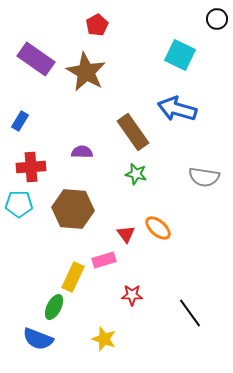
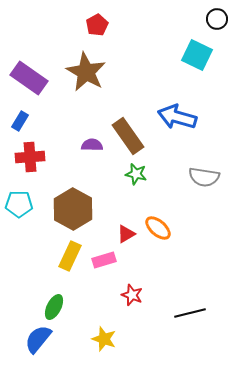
cyan square: moved 17 px right
purple rectangle: moved 7 px left, 19 px down
blue arrow: moved 8 px down
brown rectangle: moved 5 px left, 4 px down
purple semicircle: moved 10 px right, 7 px up
red cross: moved 1 px left, 10 px up
brown hexagon: rotated 24 degrees clockwise
red triangle: rotated 36 degrees clockwise
yellow rectangle: moved 3 px left, 21 px up
red star: rotated 20 degrees clockwise
black line: rotated 68 degrees counterclockwise
blue semicircle: rotated 108 degrees clockwise
